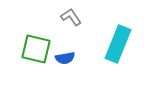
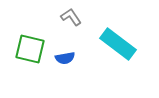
cyan rectangle: rotated 75 degrees counterclockwise
green square: moved 6 px left
